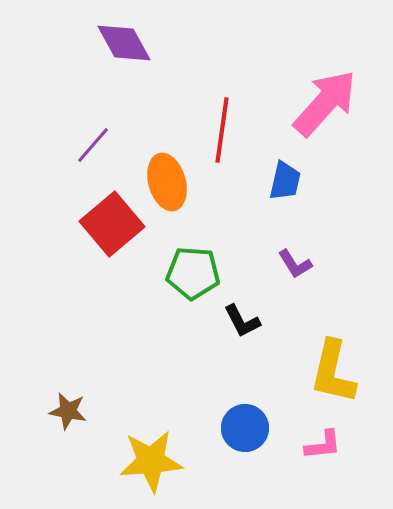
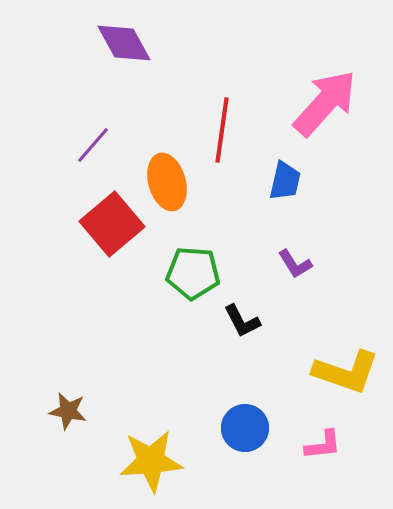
yellow L-shape: moved 13 px right; rotated 84 degrees counterclockwise
